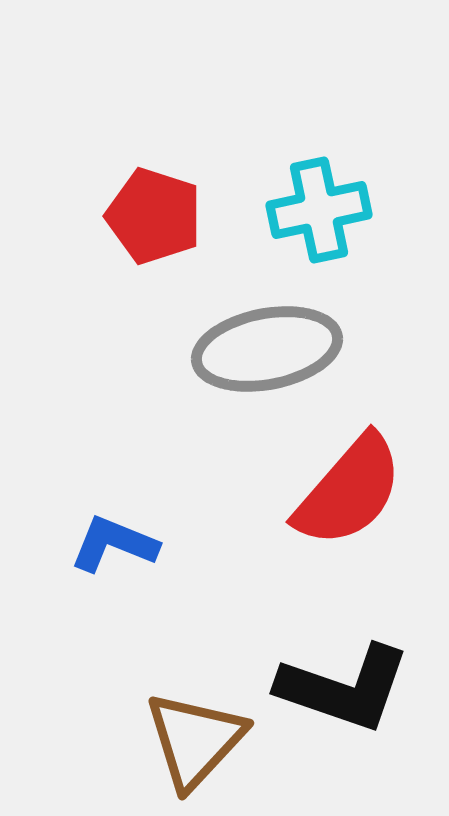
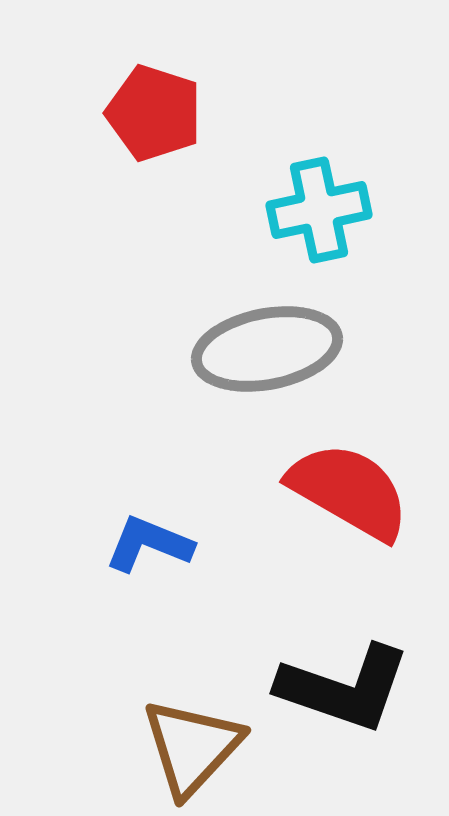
red pentagon: moved 103 px up
red semicircle: rotated 101 degrees counterclockwise
blue L-shape: moved 35 px right
brown triangle: moved 3 px left, 7 px down
